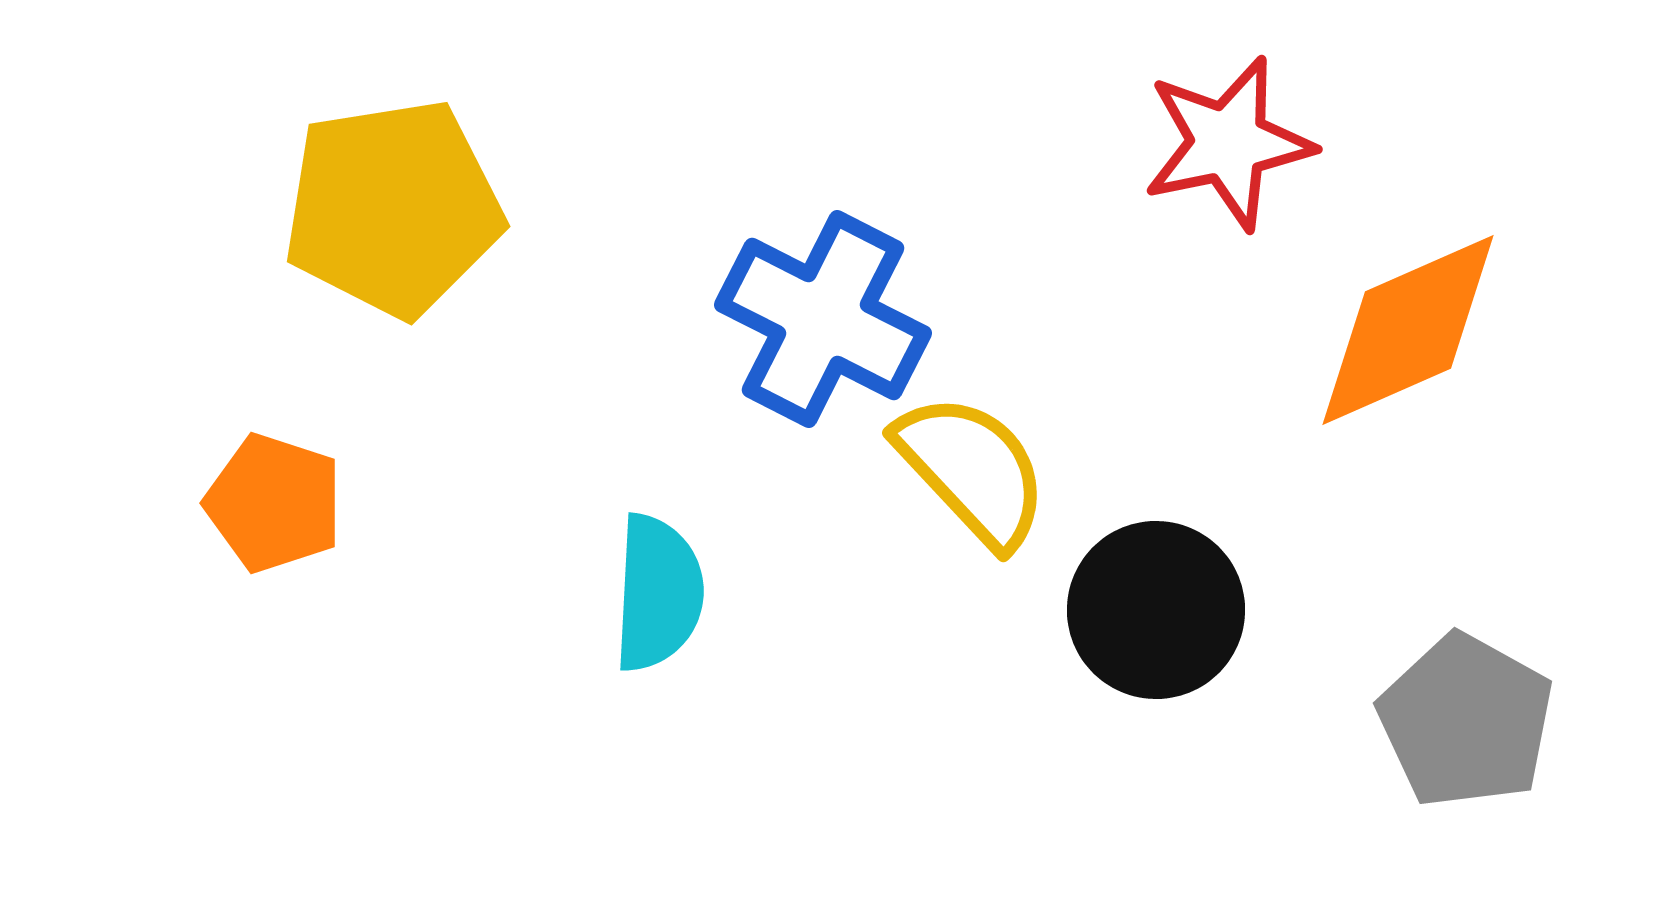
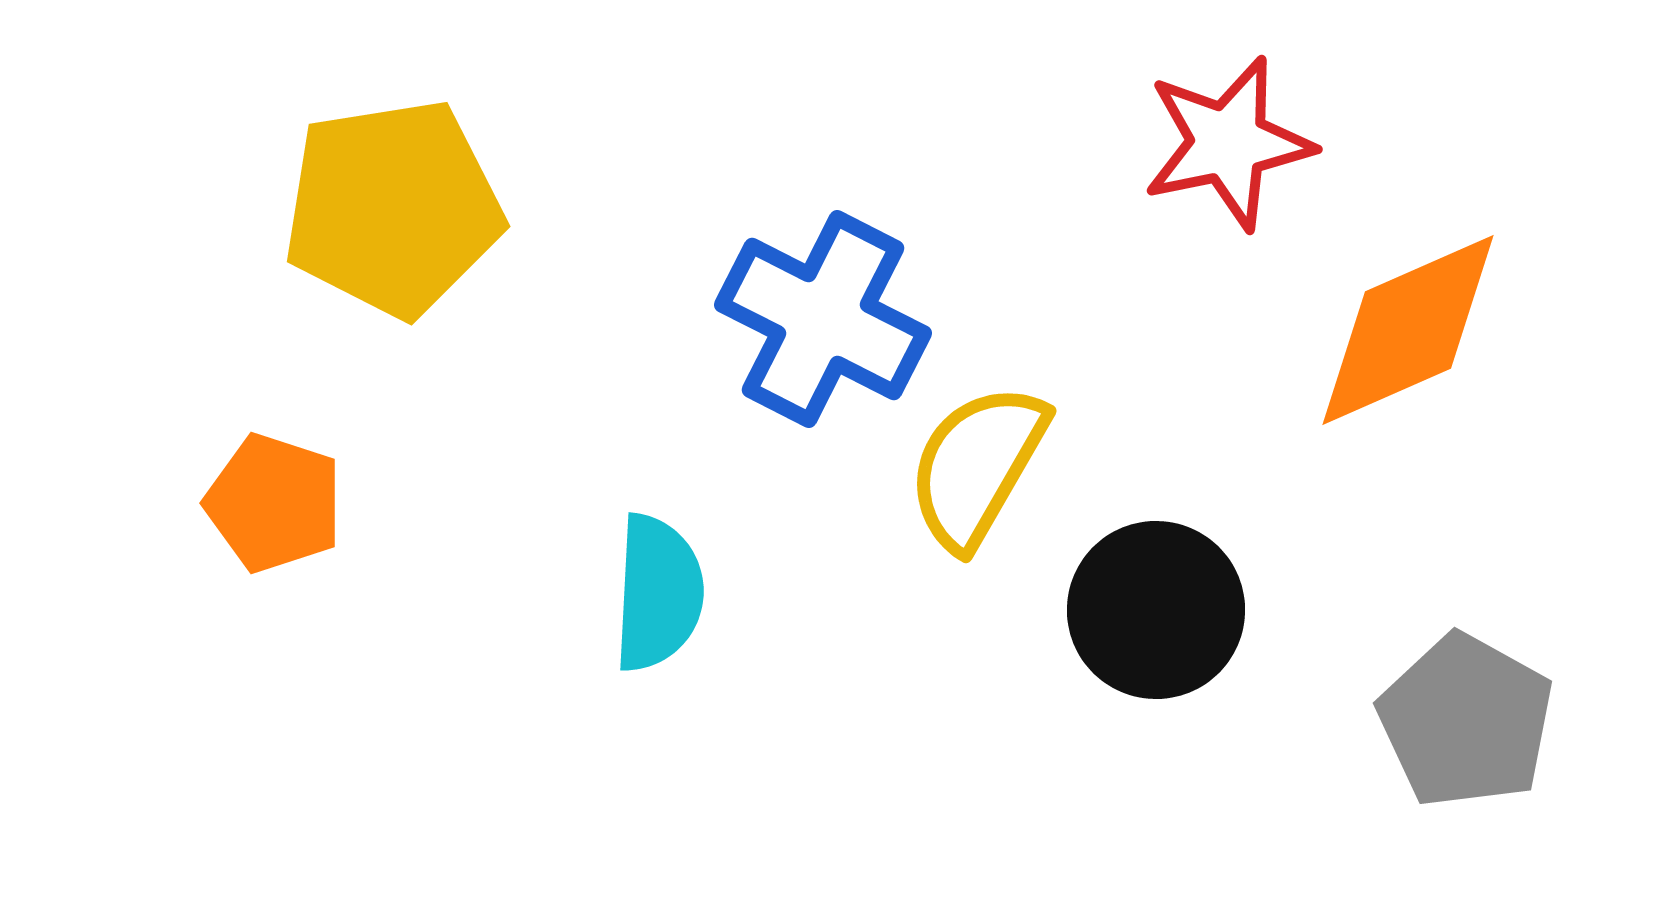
yellow semicircle: moved 5 px right, 4 px up; rotated 107 degrees counterclockwise
